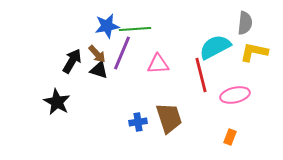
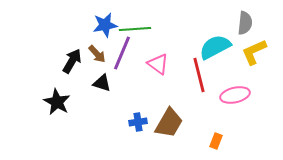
blue star: moved 2 px left, 1 px up
yellow L-shape: rotated 36 degrees counterclockwise
pink triangle: rotated 40 degrees clockwise
black triangle: moved 3 px right, 13 px down
red line: moved 2 px left
brown trapezoid: moved 5 px down; rotated 48 degrees clockwise
orange rectangle: moved 14 px left, 4 px down
